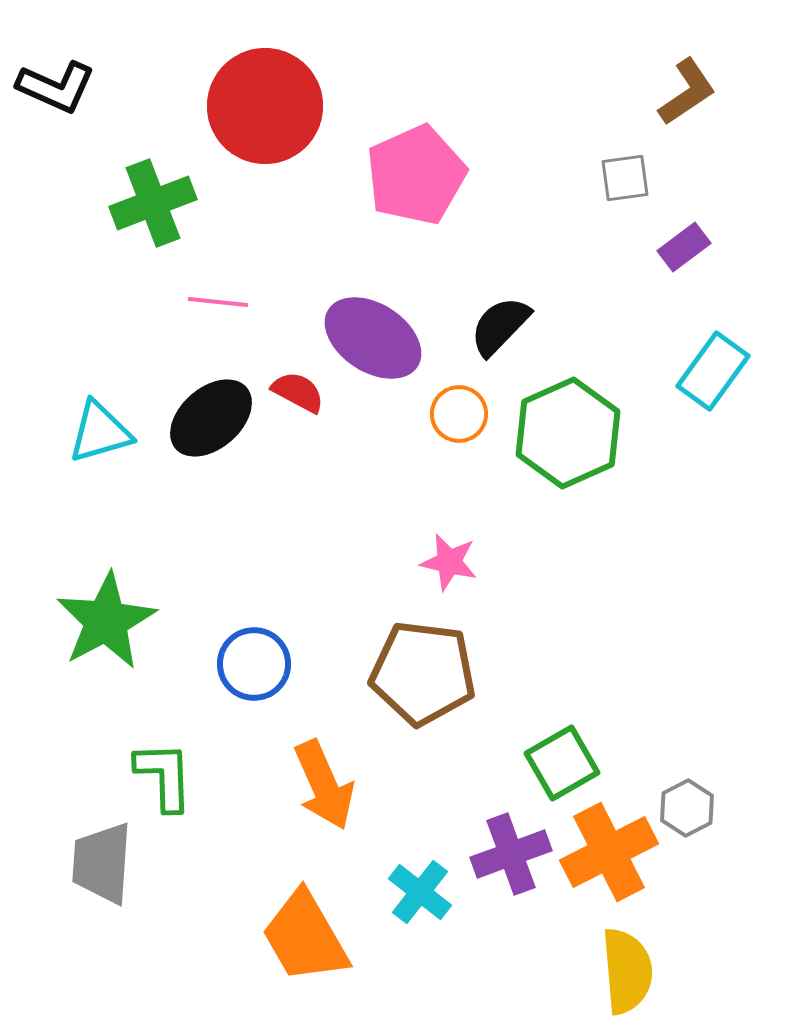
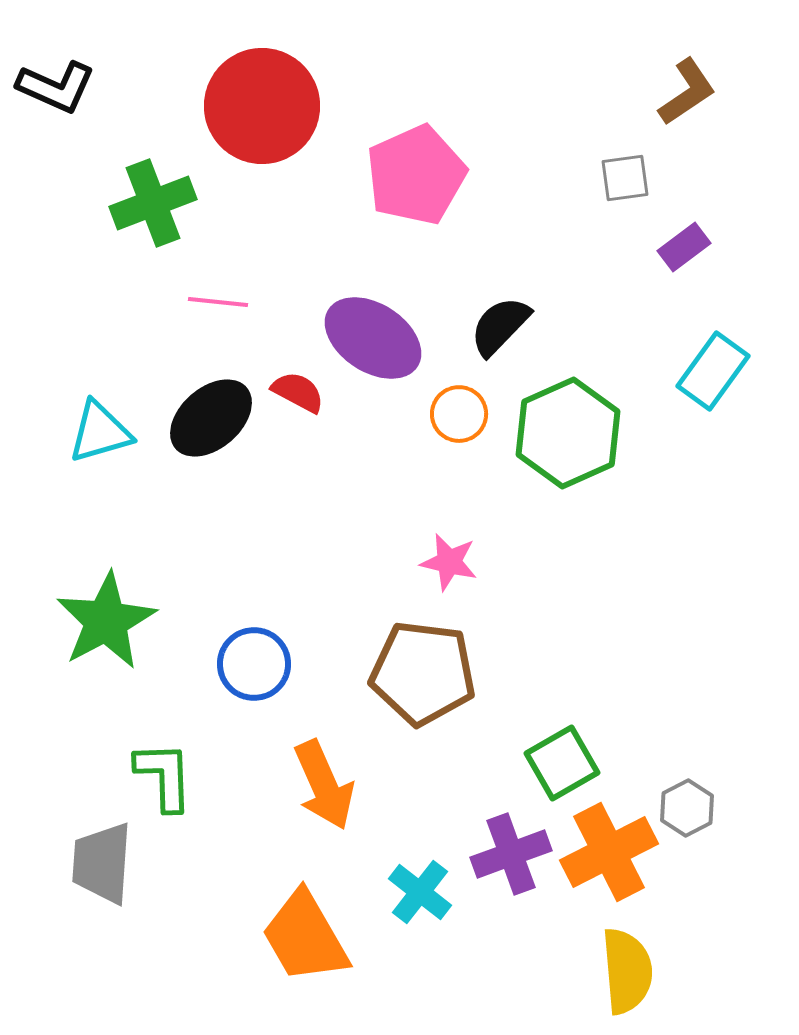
red circle: moved 3 px left
